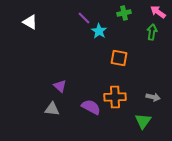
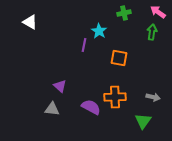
purple line: moved 27 px down; rotated 56 degrees clockwise
